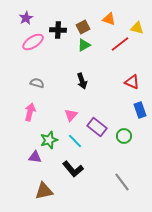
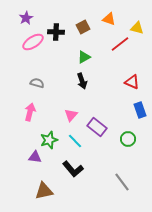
black cross: moved 2 px left, 2 px down
green triangle: moved 12 px down
green circle: moved 4 px right, 3 px down
